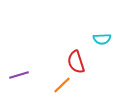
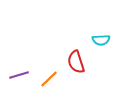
cyan semicircle: moved 1 px left, 1 px down
orange line: moved 13 px left, 6 px up
